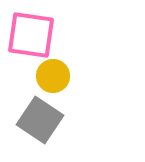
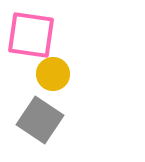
yellow circle: moved 2 px up
